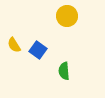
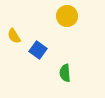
yellow semicircle: moved 9 px up
green semicircle: moved 1 px right, 2 px down
